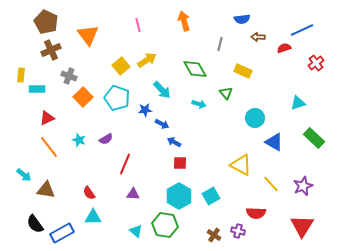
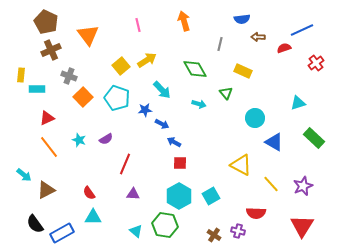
brown triangle at (46, 190): rotated 36 degrees counterclockwise
